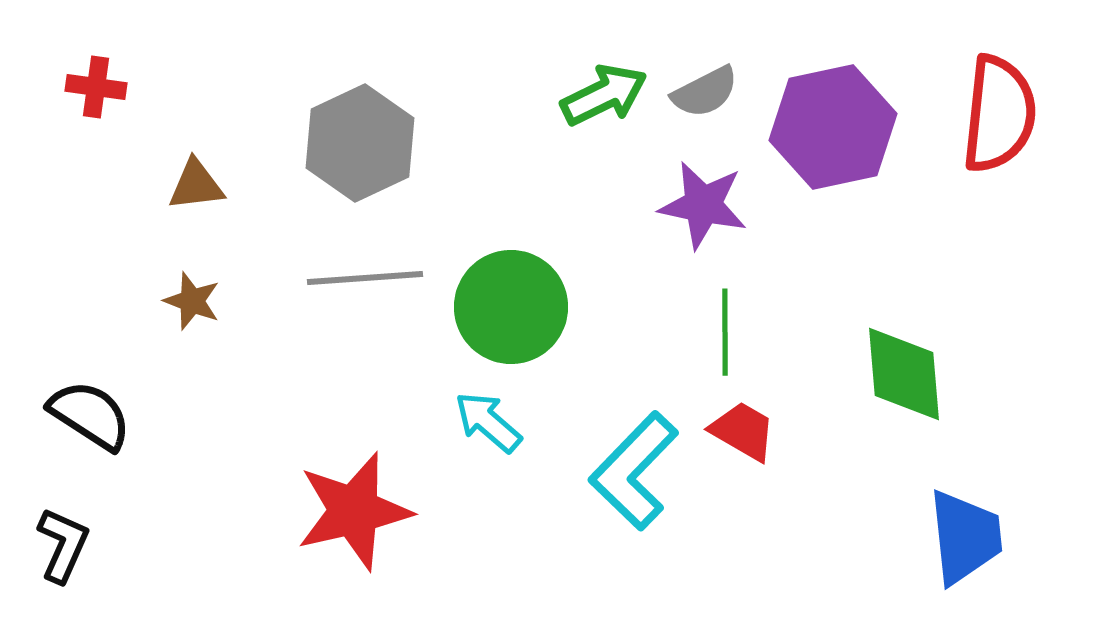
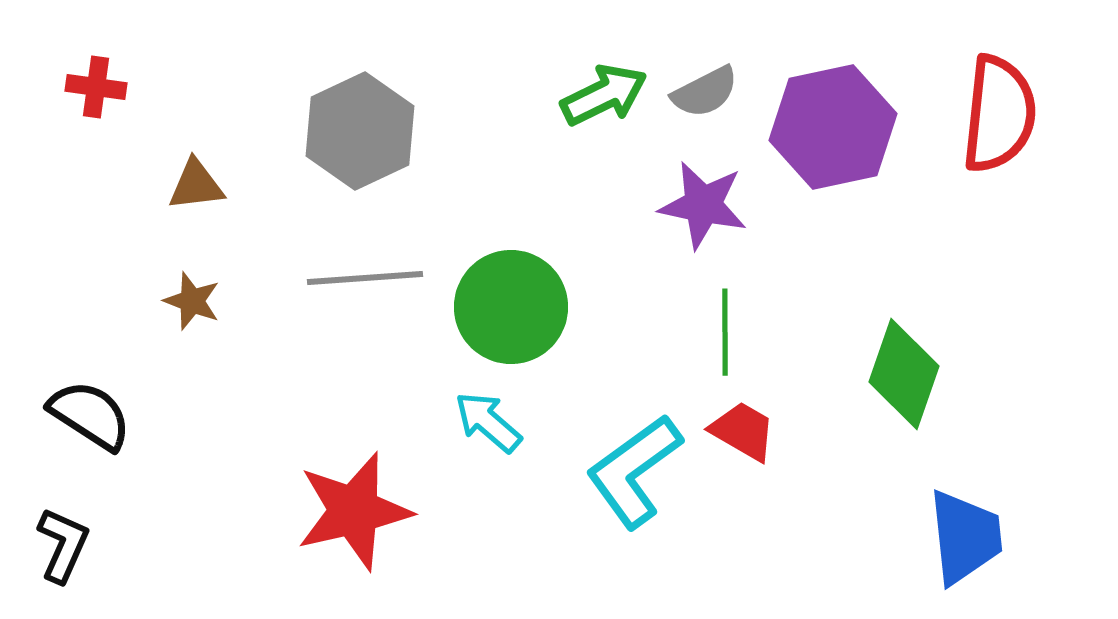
gray hexagon: moved 12 px up
green diamond: rotated 24 degrees clockwise
cyan L-shape: rotated 10 degrees clockwise
